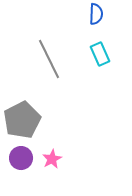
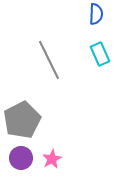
gray line: moved 1 px down
